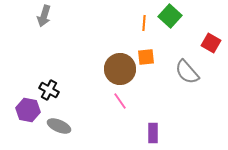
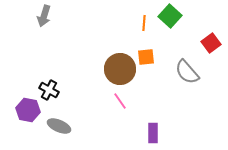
red square: rotated 24 degrees clockwise
